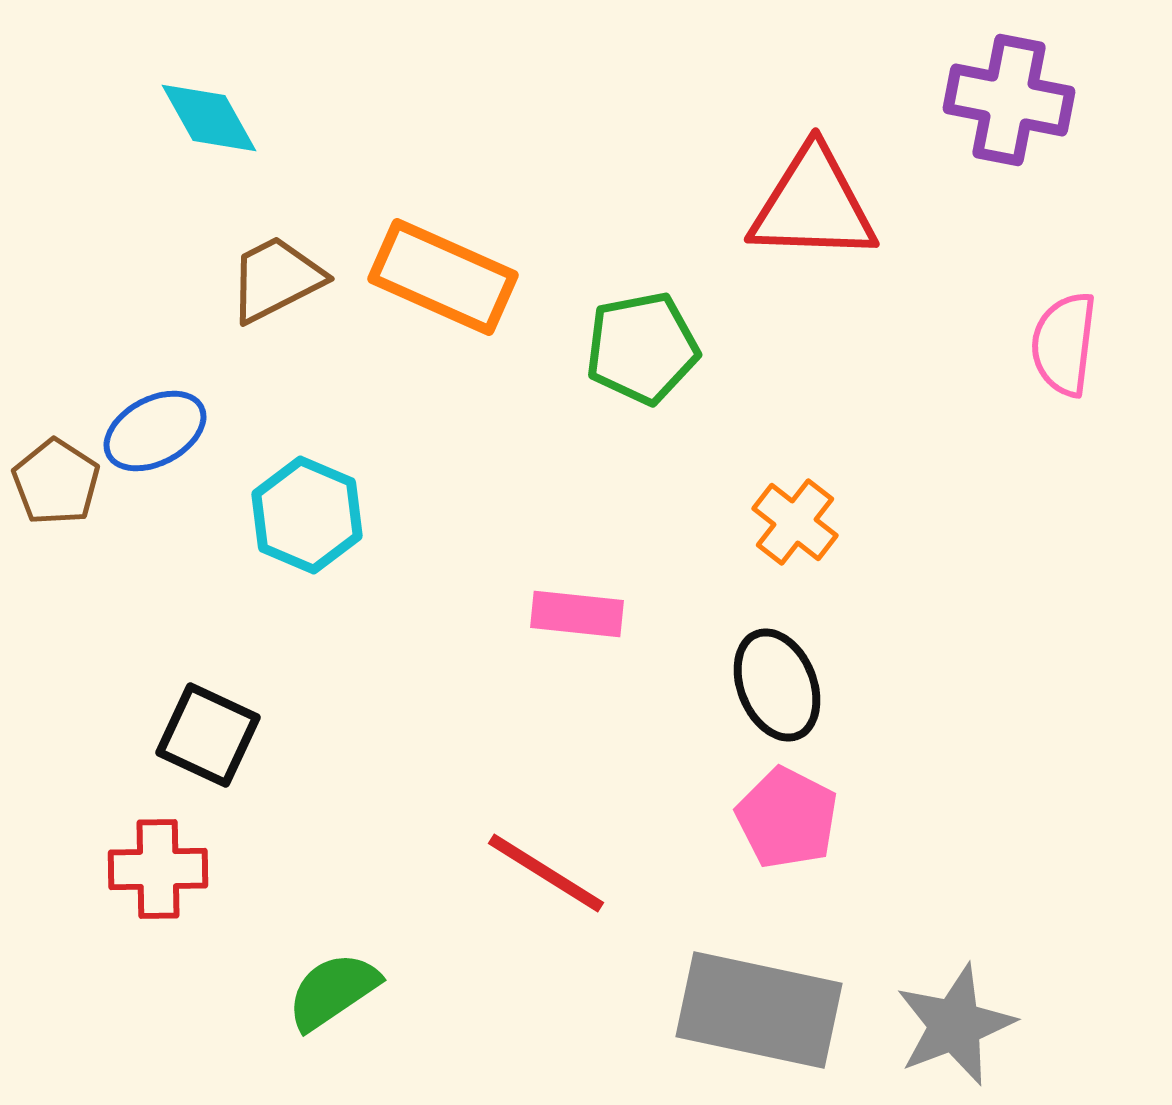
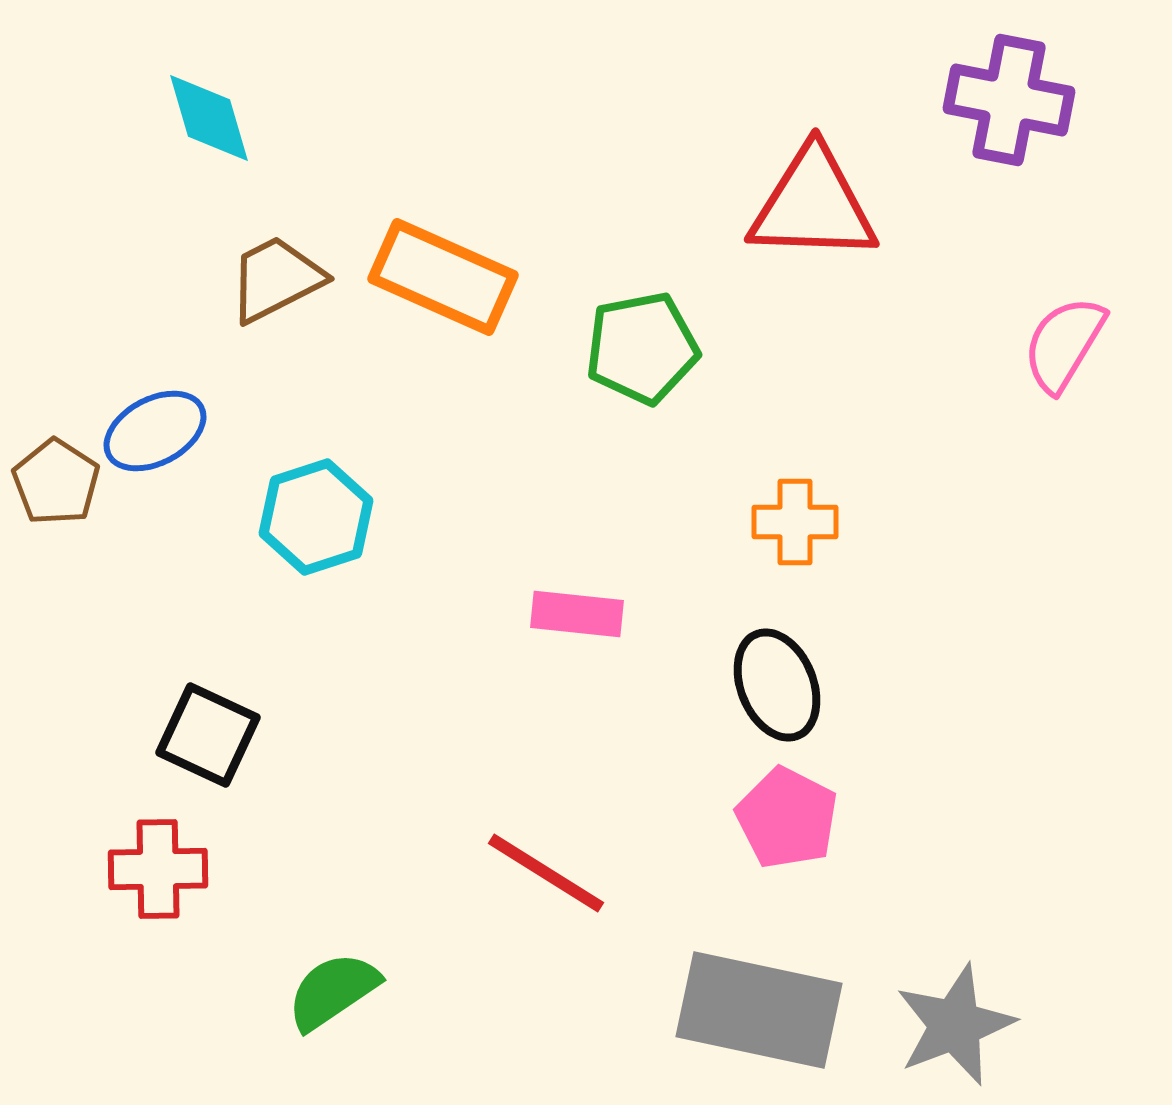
cyan diamond: rotated 13 degrees clockwise
pink semicircle: rotated 24 degrees clockwise
cyan hexagon: moved 9 px right, 2 px down; rotated 19 degrees clockwise
orange cross: rotated 38 degrees counterclockwise
